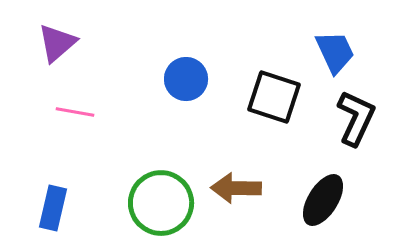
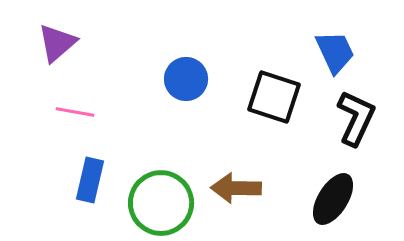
black ellipse: moved 10 px right, 1 px up
blue rectangle: moved 37 px right, 28 px up
